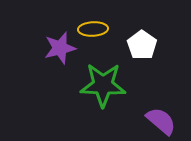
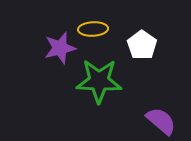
green star: moved 4 px left, 4 px up
